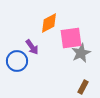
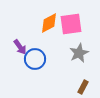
pink square: moved 14 px up
purple arrow: moved 12 px left
gray star: moved 2 px left
blue circle: moved 18 px right, 2 px up
